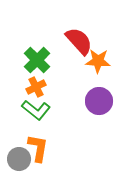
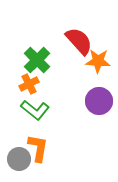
orange cross: moved 7 px left, 3 px up
green L-shape: moved 1 px left
